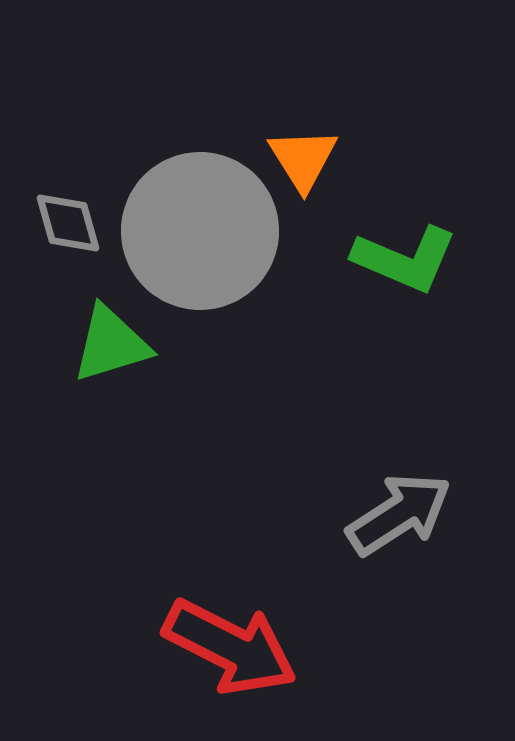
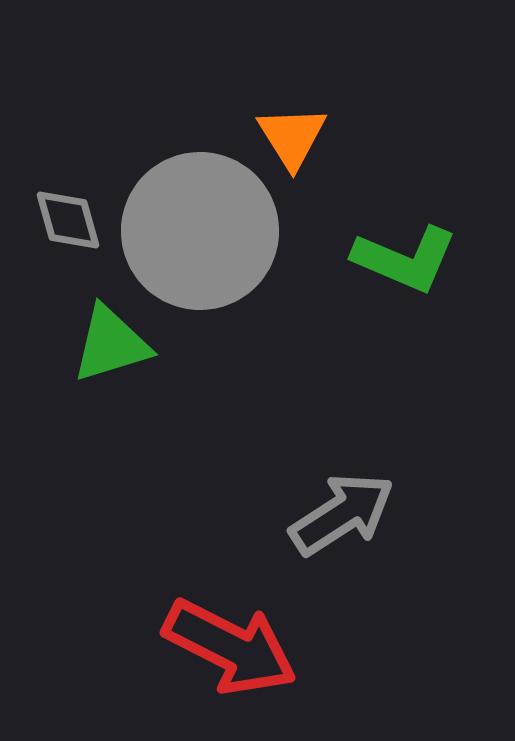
orange triangle: moved 11 px left, 22 px up
gray diamond: moved 3 px up
gray arrow: moved 57 px left
